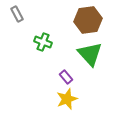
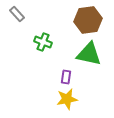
gray rectangle: rotated 14 degrees counterclockwise
green triangle: moved 1 px left; rotated 36 degrees counterclockwise
purple rectangle: rotated 48 degrees clockwise
yellow star: rotated 10 degrees clockwise
